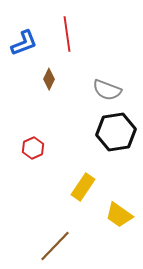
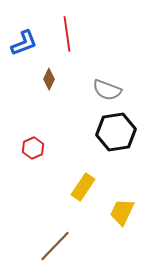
yellow trapezoid: moved 3 px right, 3 px up; rotated 80 degrees clockwise
